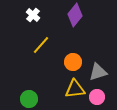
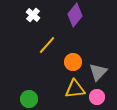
yellow line: moved 6 px right
gray triangle: rotated 30 degrees counterclockwise
